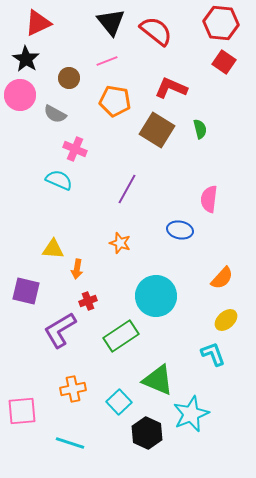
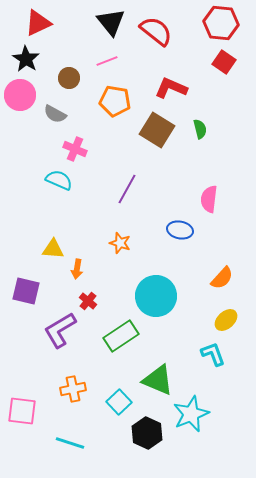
red cross: rotated 30 degrees counterclockwise
pink square: rotated 12 degrees clockwise
